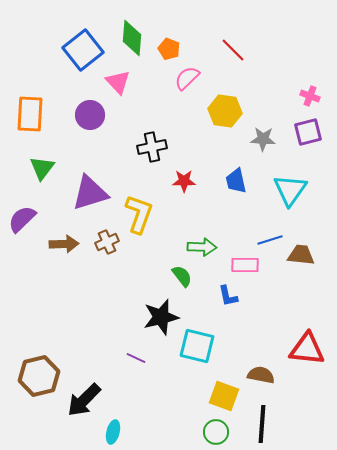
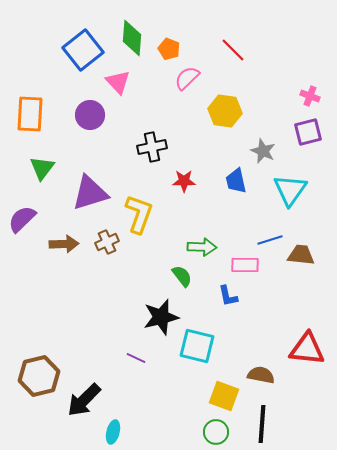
gray star: moved 12 px down; rotated 20 degrees clockwise
